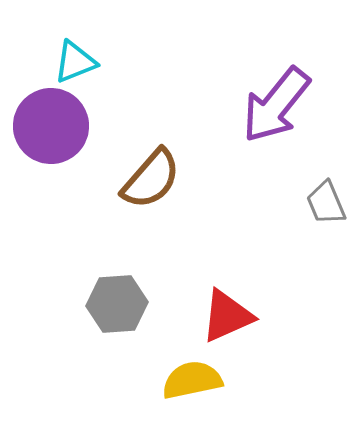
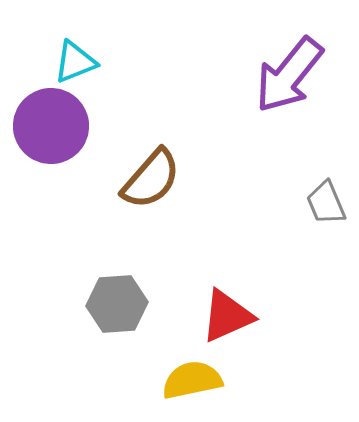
purple arrow: moved 13 px right, 30 px up
